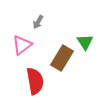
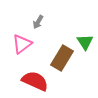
pink triangle: moved 1 px up
red semicircle: rotated 56 degrees counterclockwise
